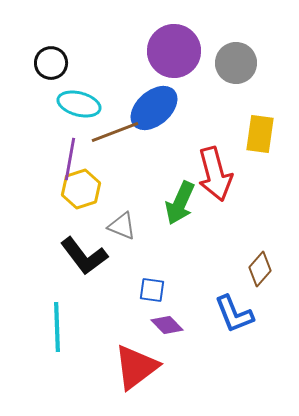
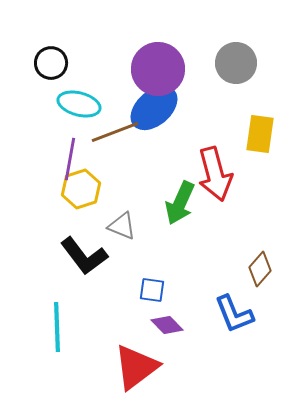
purple circle: moved 16 px left, 18 px down
